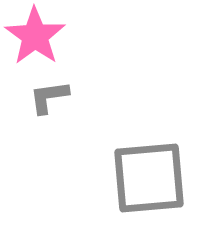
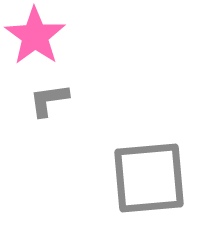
gray L-shape: moved 3 px down
